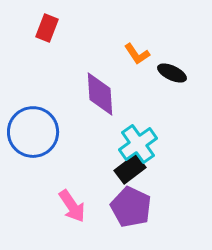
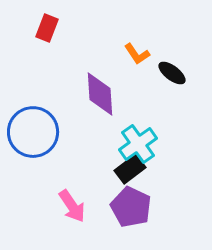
black ellipse: rotated 12 degrees clockwise
